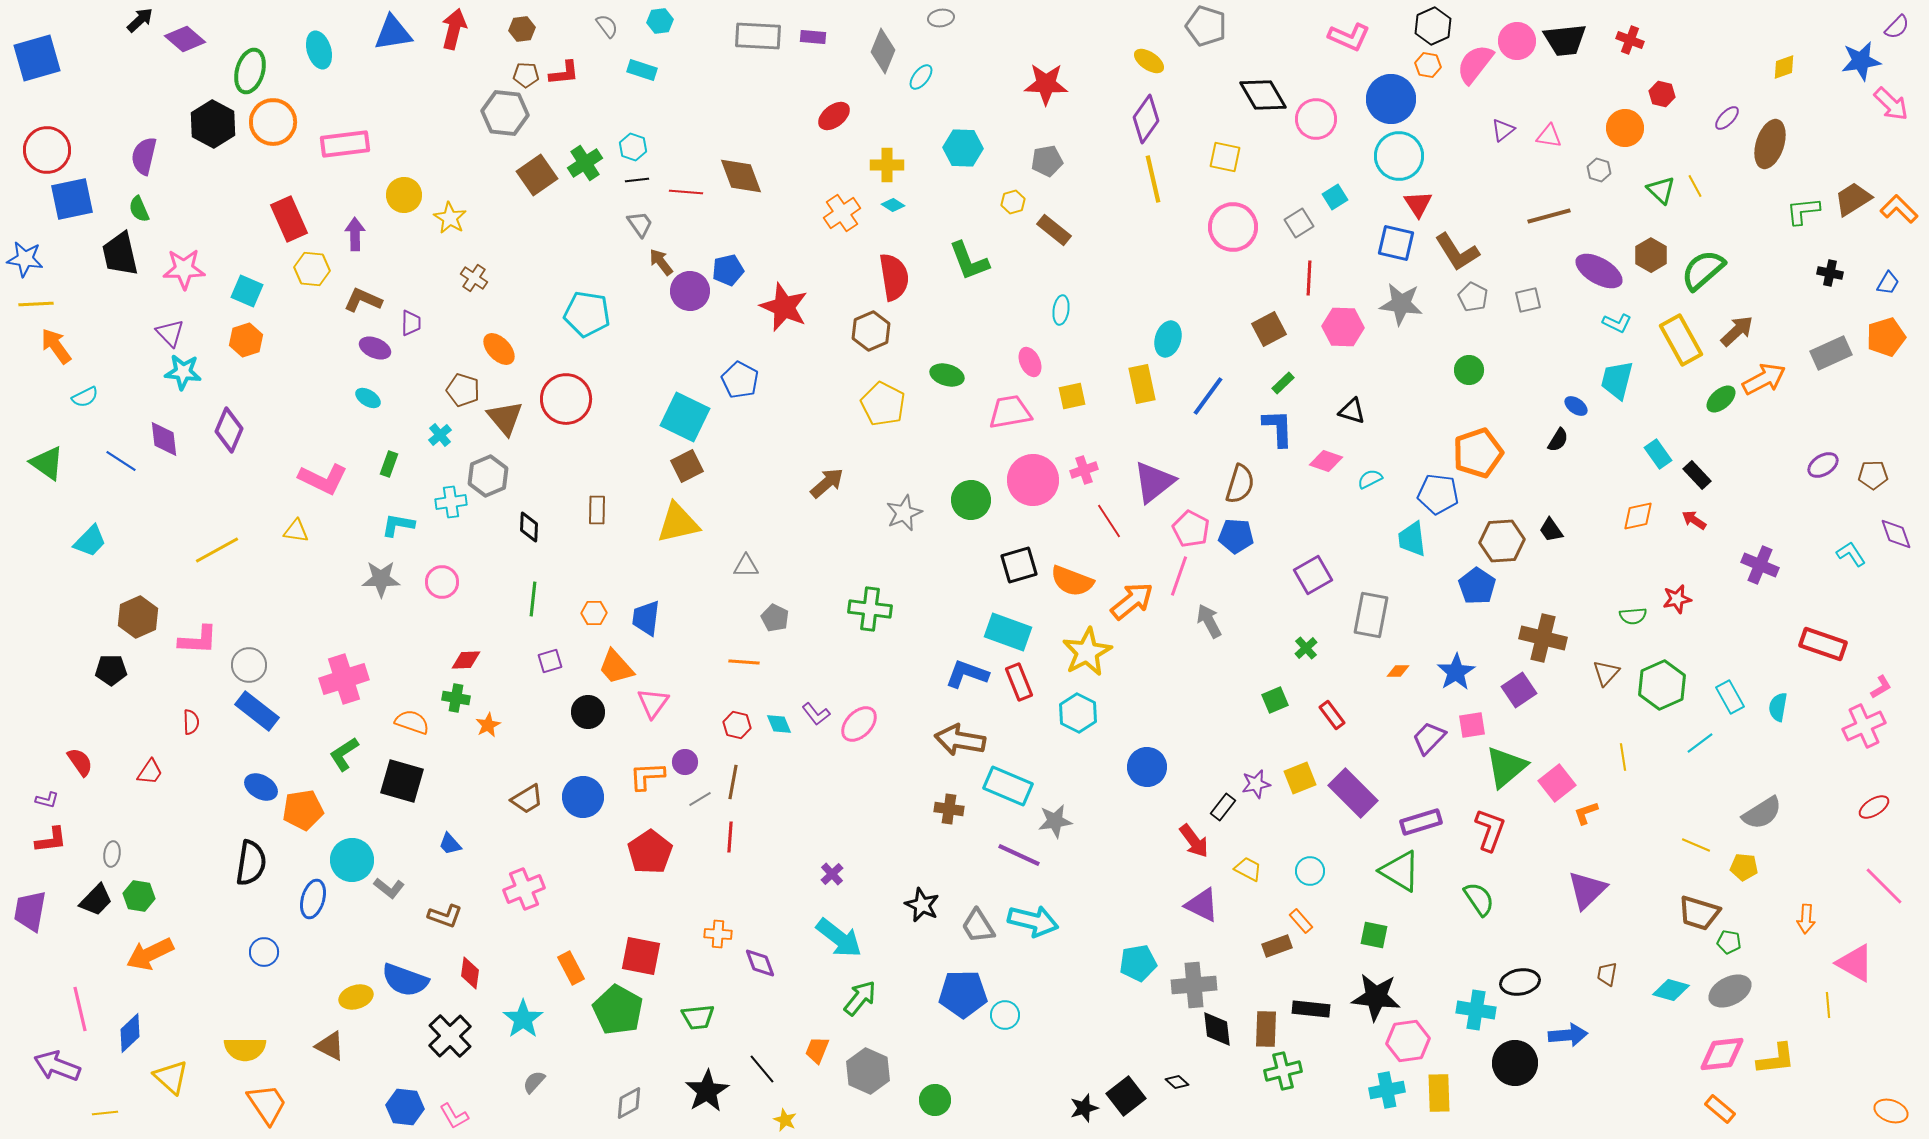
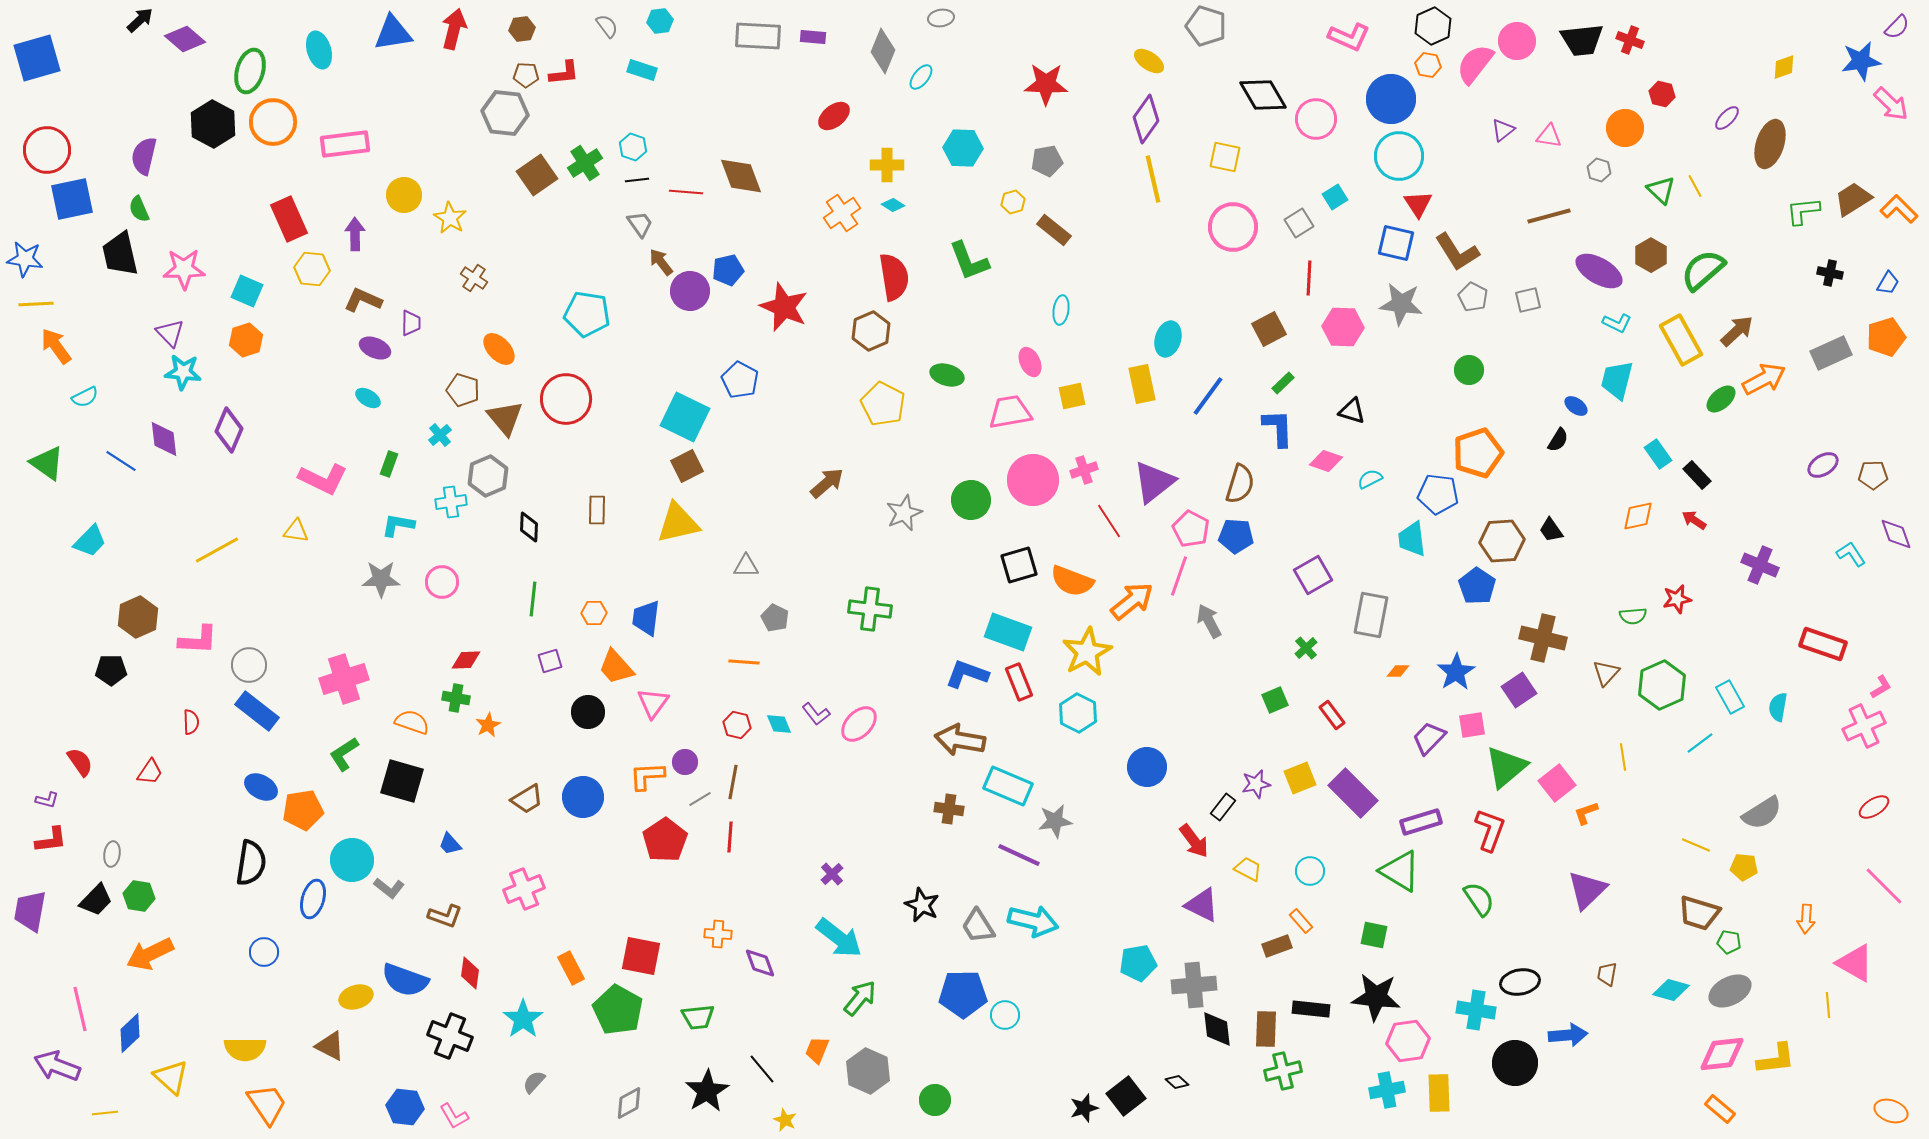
black trapezoid at (1565, 40): moved 17 px right
red pentagon at (650, 852): moved 15 px right, 12 px up
black cross at (450, 1036): rotated 24 degrees counterclockwise
